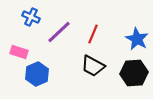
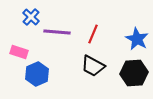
blue cross: rotated 18 degrees clockwise
purple line: moved 2 px left; rotated 48 degrees clockwise
